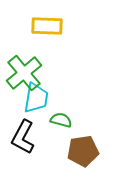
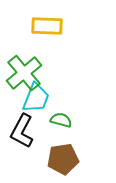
cyan trapezoid: rotated 12 degrees clockwise
black L-shape: moved 1 px left, 6 px up
brown pentagon: moved 20 px left, 8 px down
